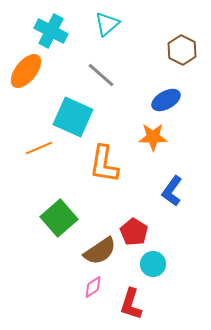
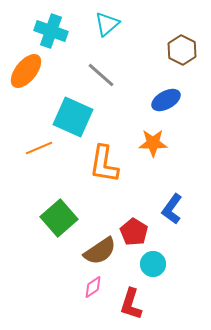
cyan cross: rotated 8 degrees counterclockwise
orange star: moved 6 px down
blue L-shape: moved 18 px down
